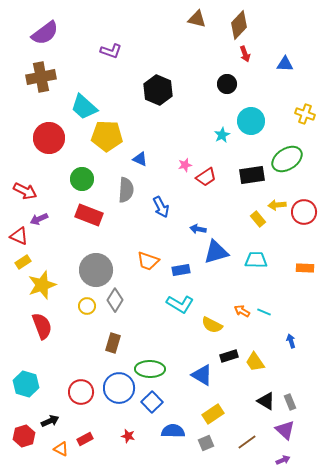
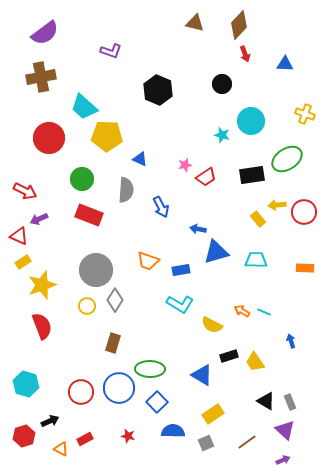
brown triangle at (197, 19): moved 2 px left, 4 px down
black circle at (227, 84): moved 5 px left
cyan star at (222, 135): rotated 28 degrees counterclockwise
blue square at (152, 402): moved 5 px right
